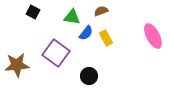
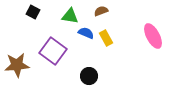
green triangle: moved 2 px left, 1 px up
blue semicircle: rotated 105 degrees counterclockwise
purple square: moved 3 px left, 2 px up
